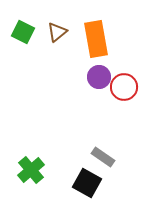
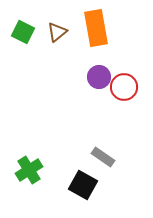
orange rectangle: moved 11 px up
green cross: moved 2 px left; rotated 8 degrees clockwise
black square: moved 4 px left, 2 px down
